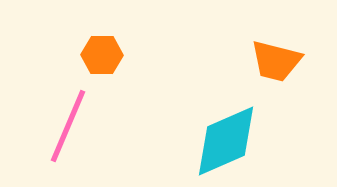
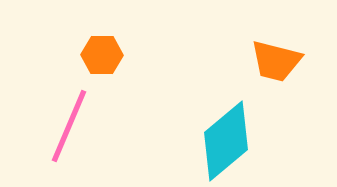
pink line: moved 1 px right
cyan diamond: rotated 16 degrees counterclockwise
